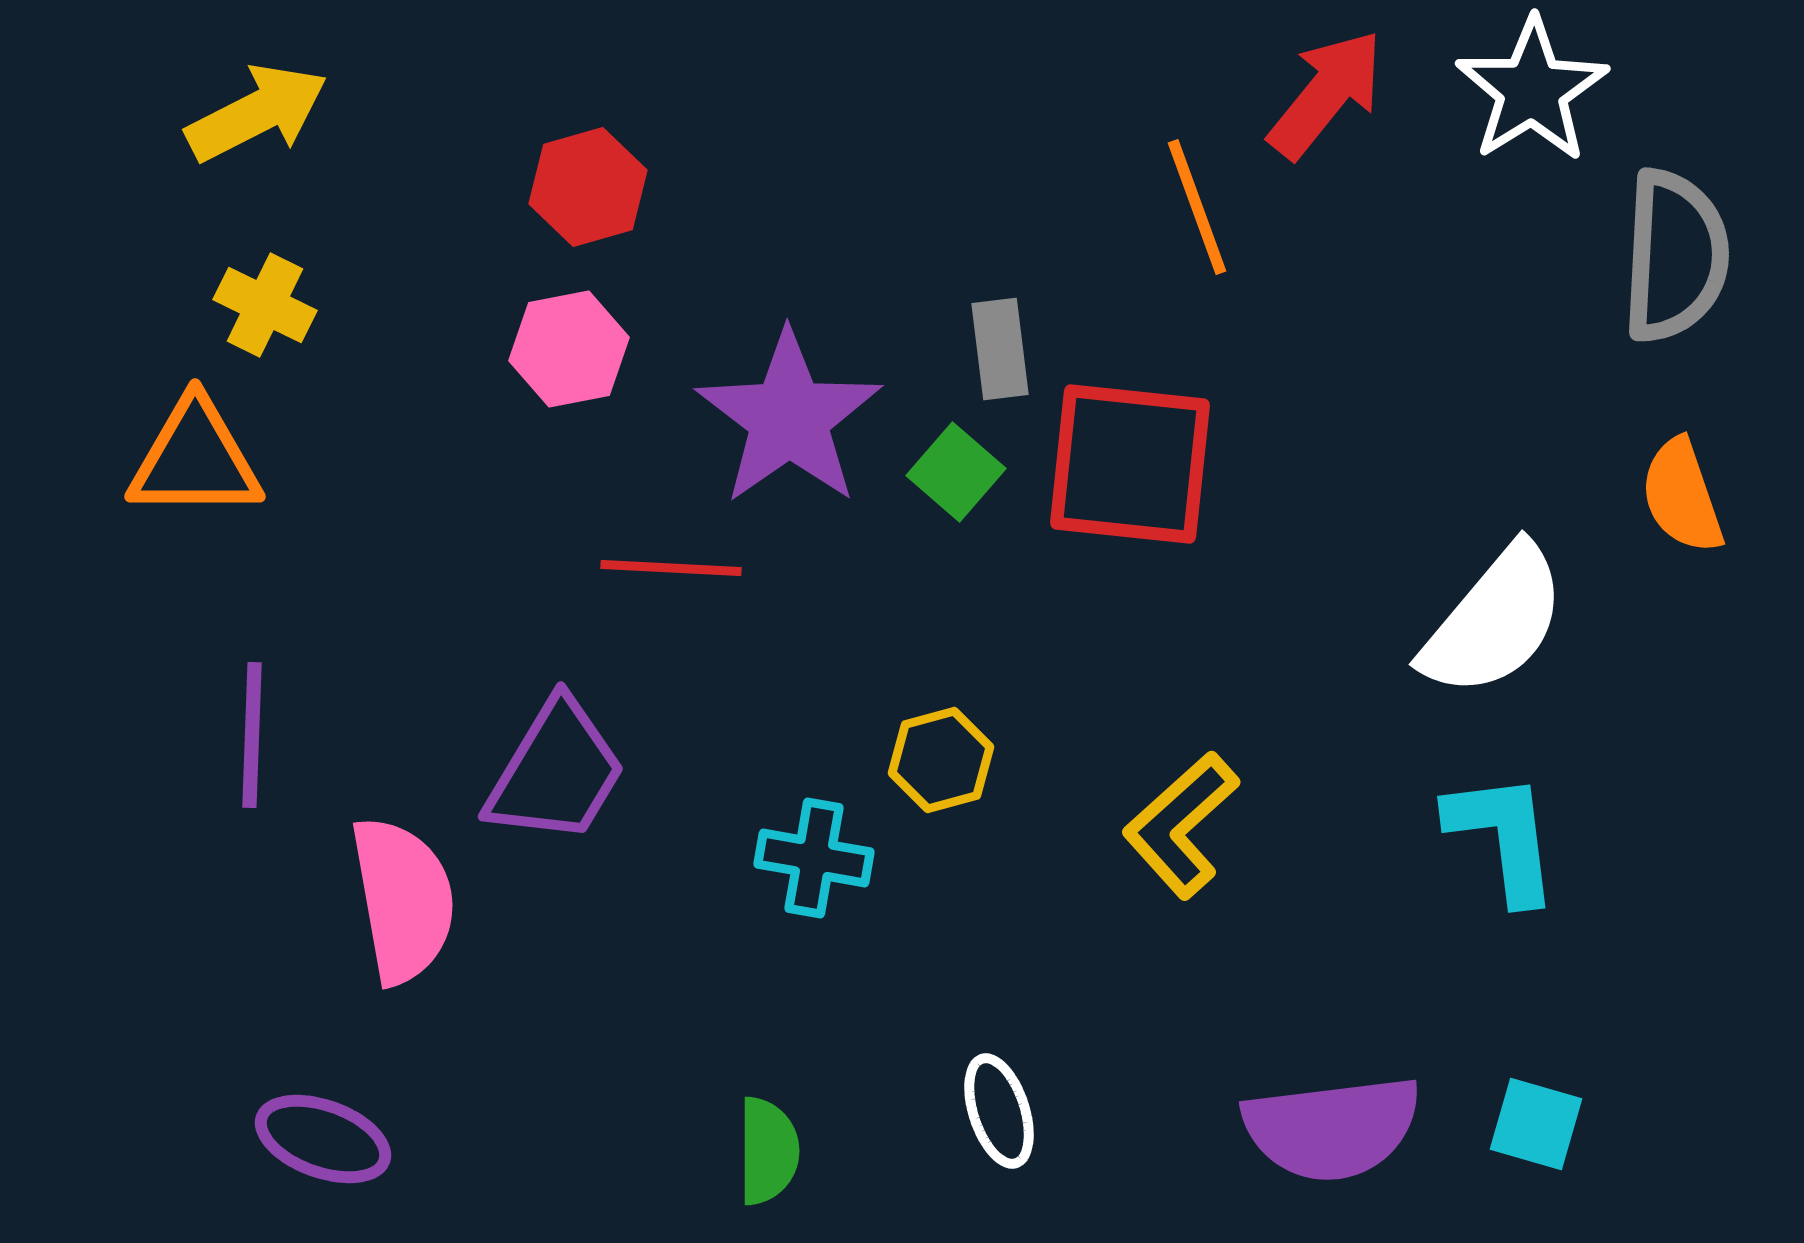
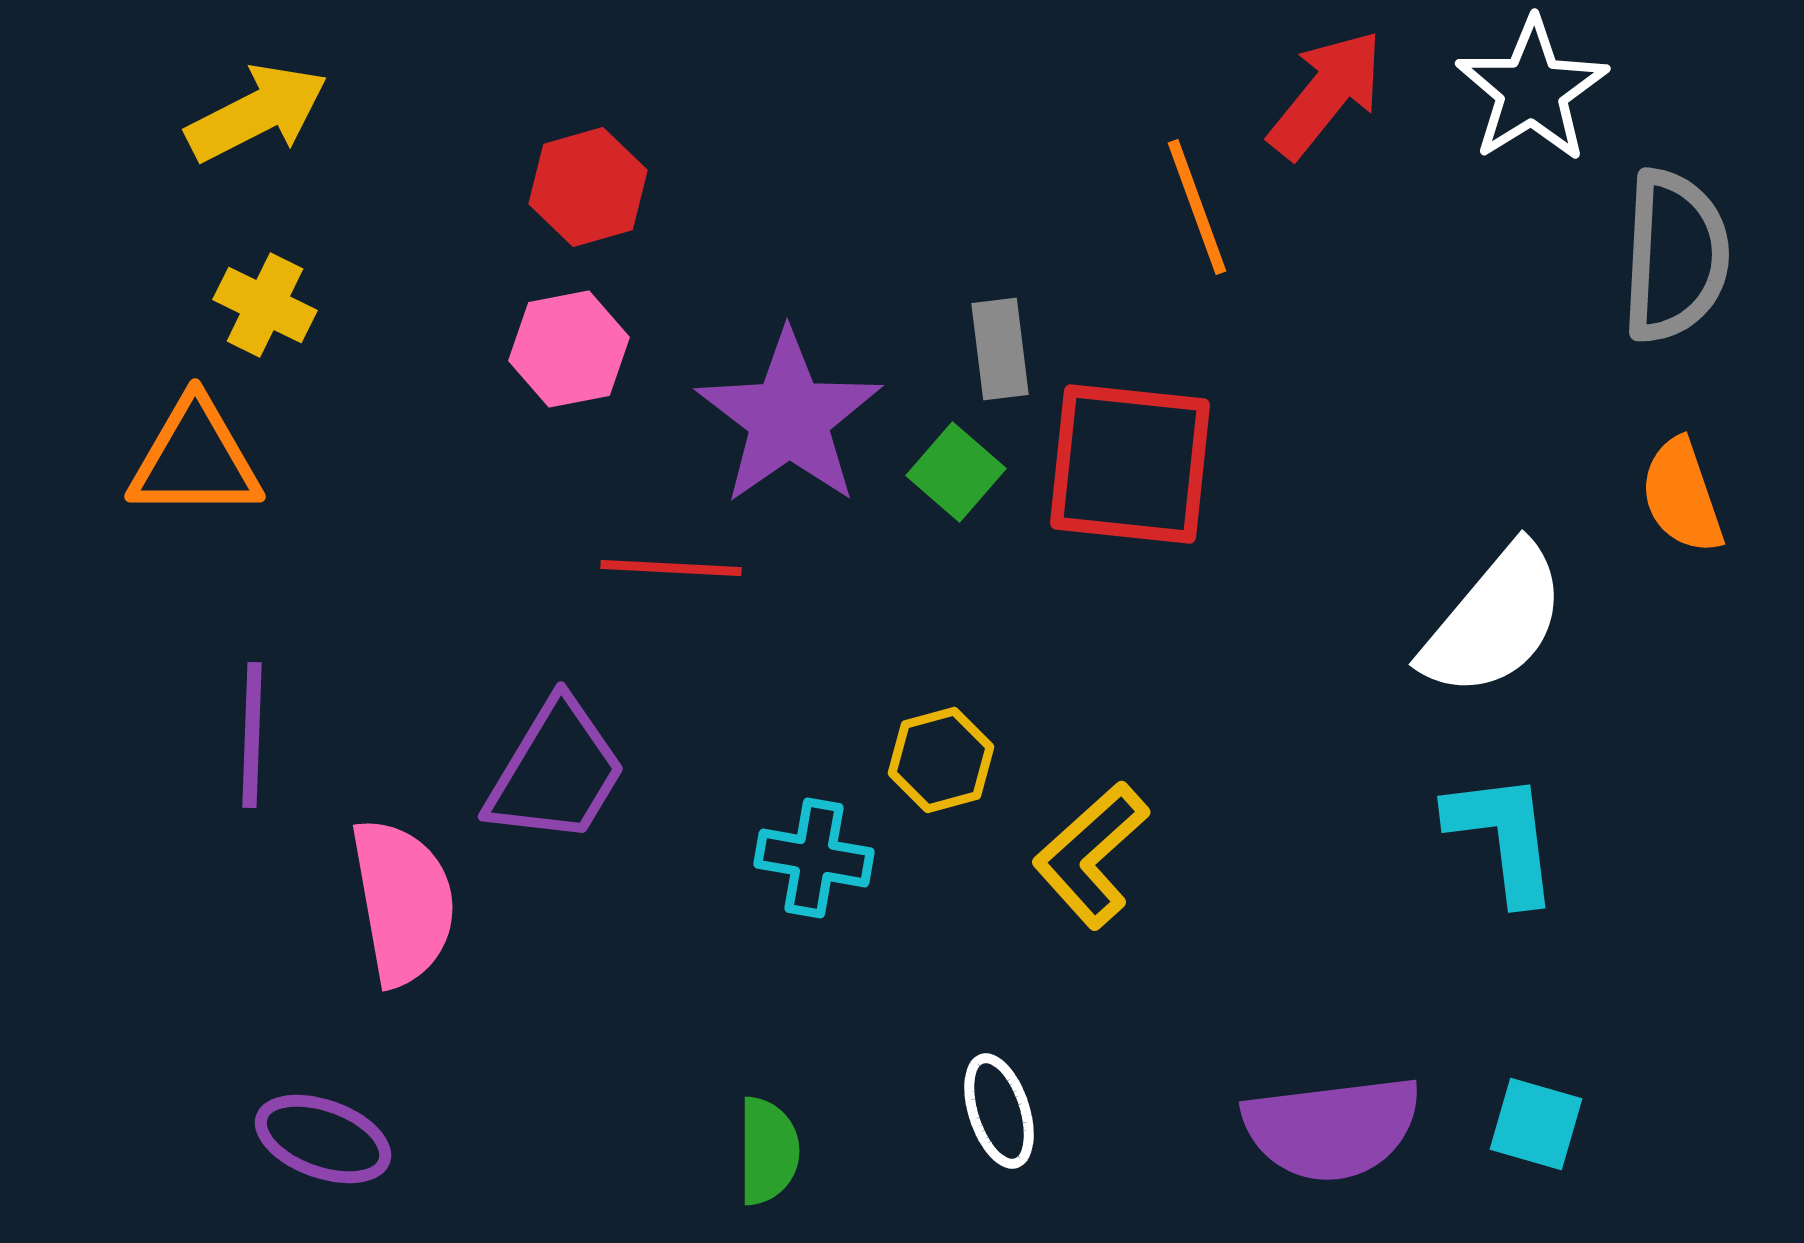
yellow L-shape: moved 90 px left, 30 px down
pink semicircle: moved 2 px down
